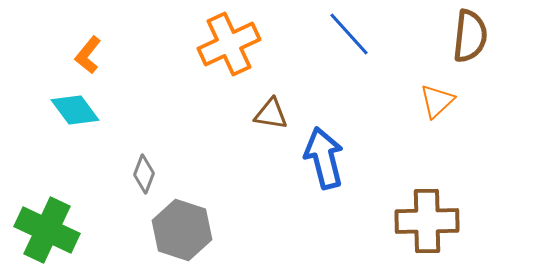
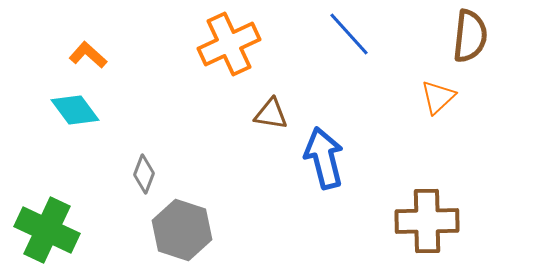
orange L-shape: rotated 93 degrees clockwise
orange triangle: moved 1 px right, 4 px up
